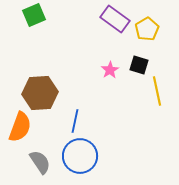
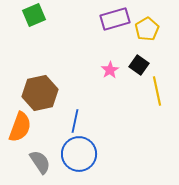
purple rectangle: rotated 52 degrees counterclockwise
black square: rotated 18 degrees clockwise
brown hexagon: rotated 8 degrees counterclockwise
blue circle: moved 1 px left, 2 px up
